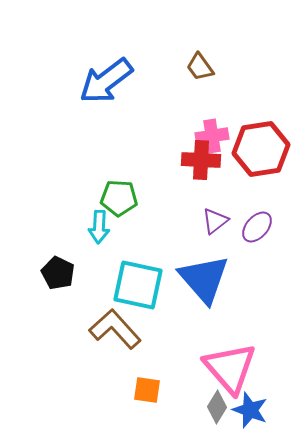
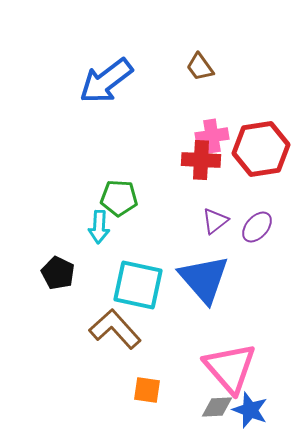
gray diamond: rotated 56 degrees clockwise
